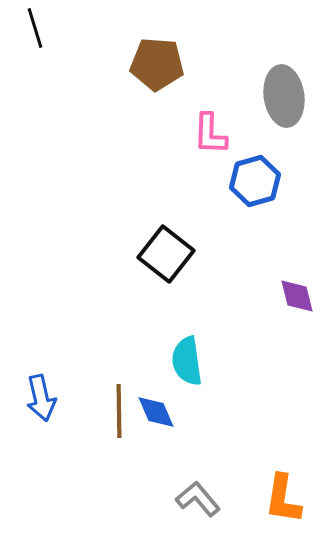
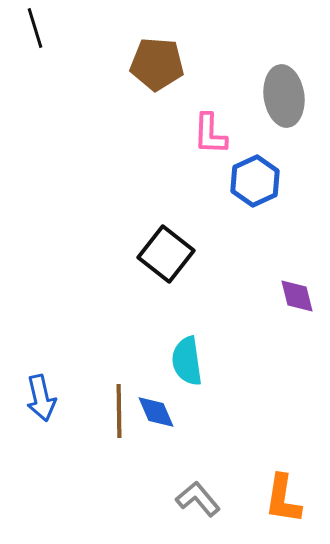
blue hexagon: rotated 9 degrees counterclockwise
